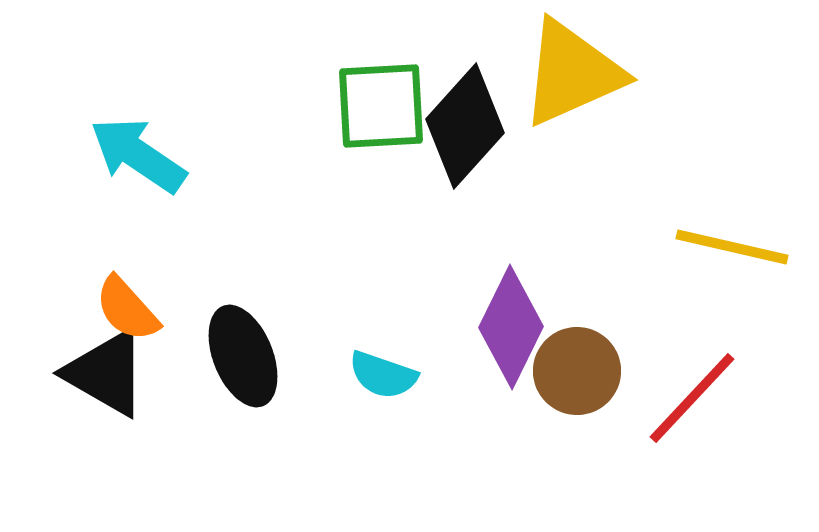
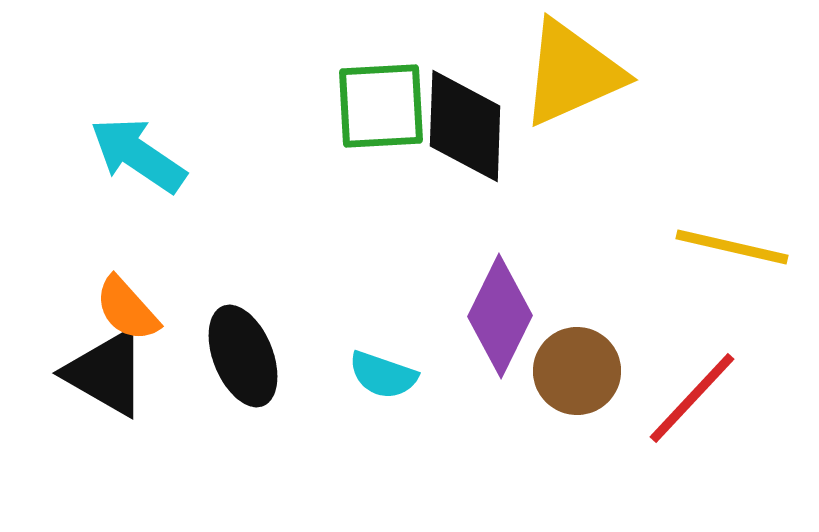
black diamond: rotated 40 degrees counterclockwise
purple diamond: moved 11 px left, 11 px up
